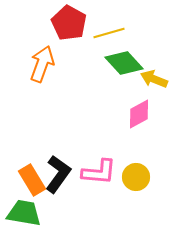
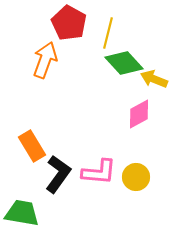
yellow line: moved 1 px left; rotated 60 degrees counterclockwise
orange arrow: moved 3 px right, 4 px up
orange rectangle: moved 34 px up
green trapezoid: moved 2 px left
